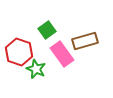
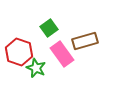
green square: moved 2 px right, 2 px up
green star: moved 1 px up
